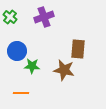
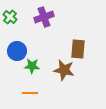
orange line: moved 9 px right
